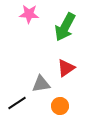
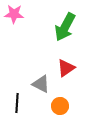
pink star: moved 15 px left
gray triangle: rotated 36 degrees clockwise
black line: rotated 54 degrees counterclockwise
